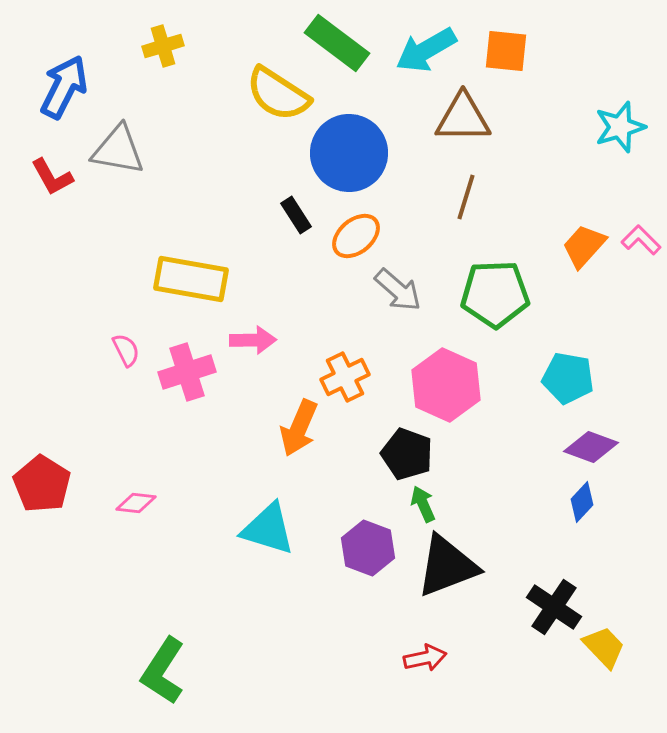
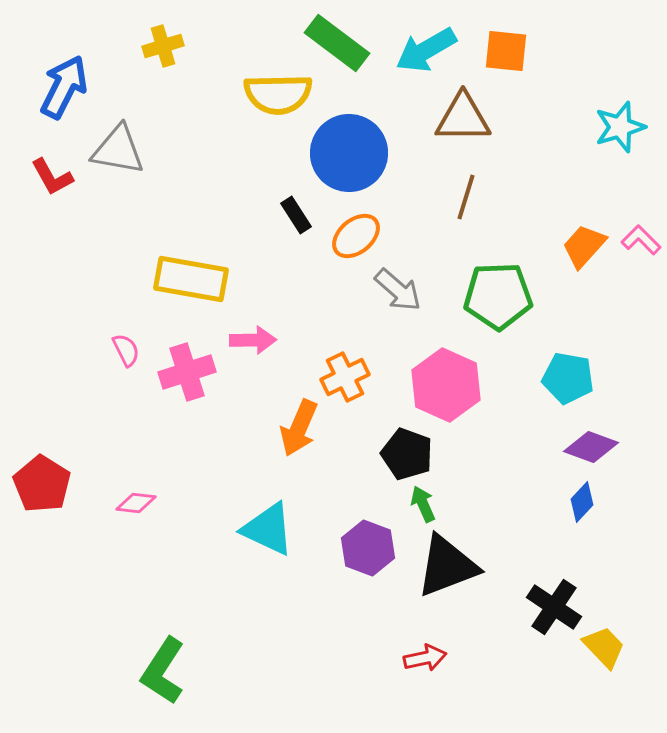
yellow semicircle: rotated 34 degrees counterclockwise
green pentagon: moved 3 px right, 2 px down
cyan triangle: rotated 8 degrees clockwise
